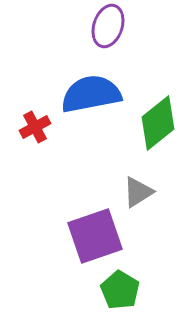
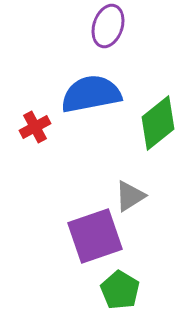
gray triangle: moved 8 px left, 4 px down
